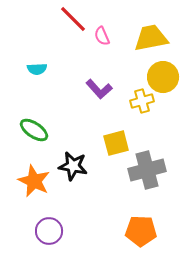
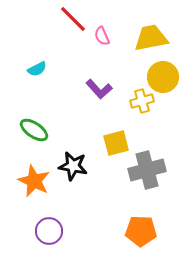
cyan semicircle: rotated 24 degrees counterclockwise
